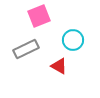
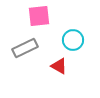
pink square: rotated 15 degrees clockwise
gray rectangle: moved 1 px left, 1 px up
